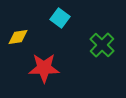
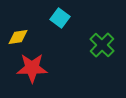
red star: moved 12 px left
